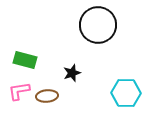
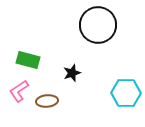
green rectangle: moved 3 px right
pink L-shape: rotated 25 degrees counterclockwise
brown ellipse: moved 5 px down
